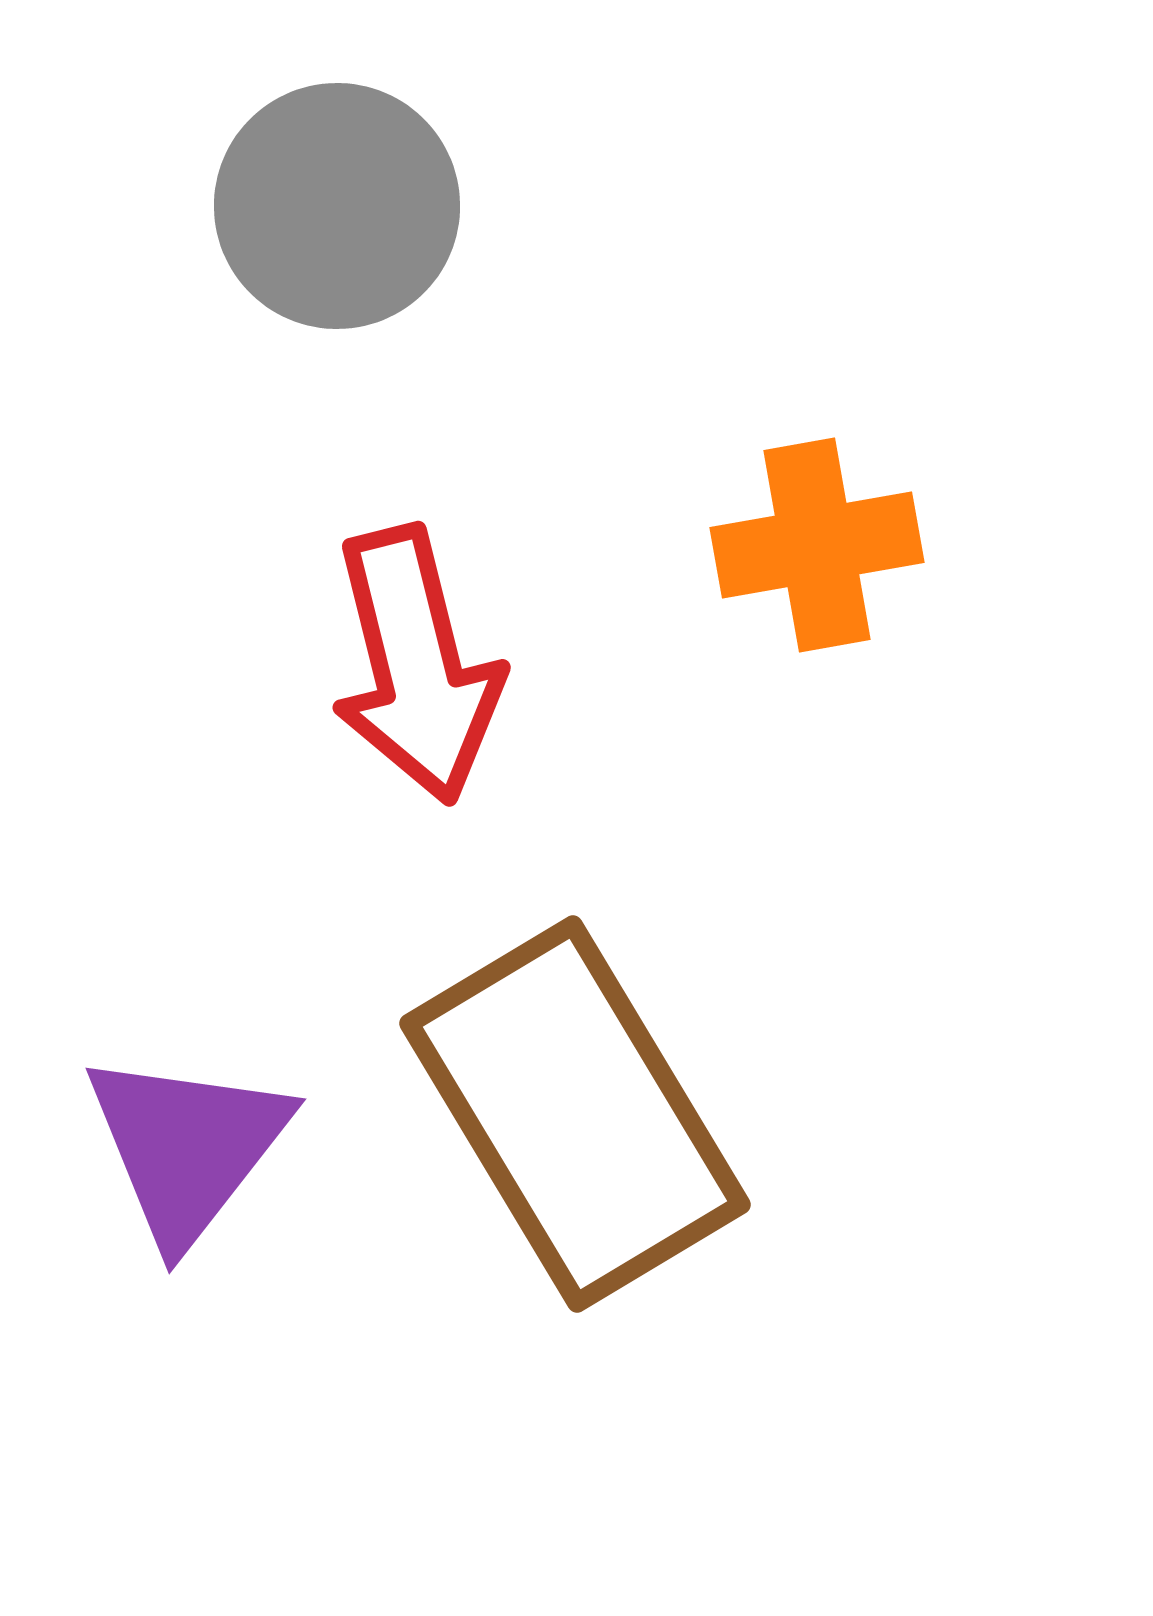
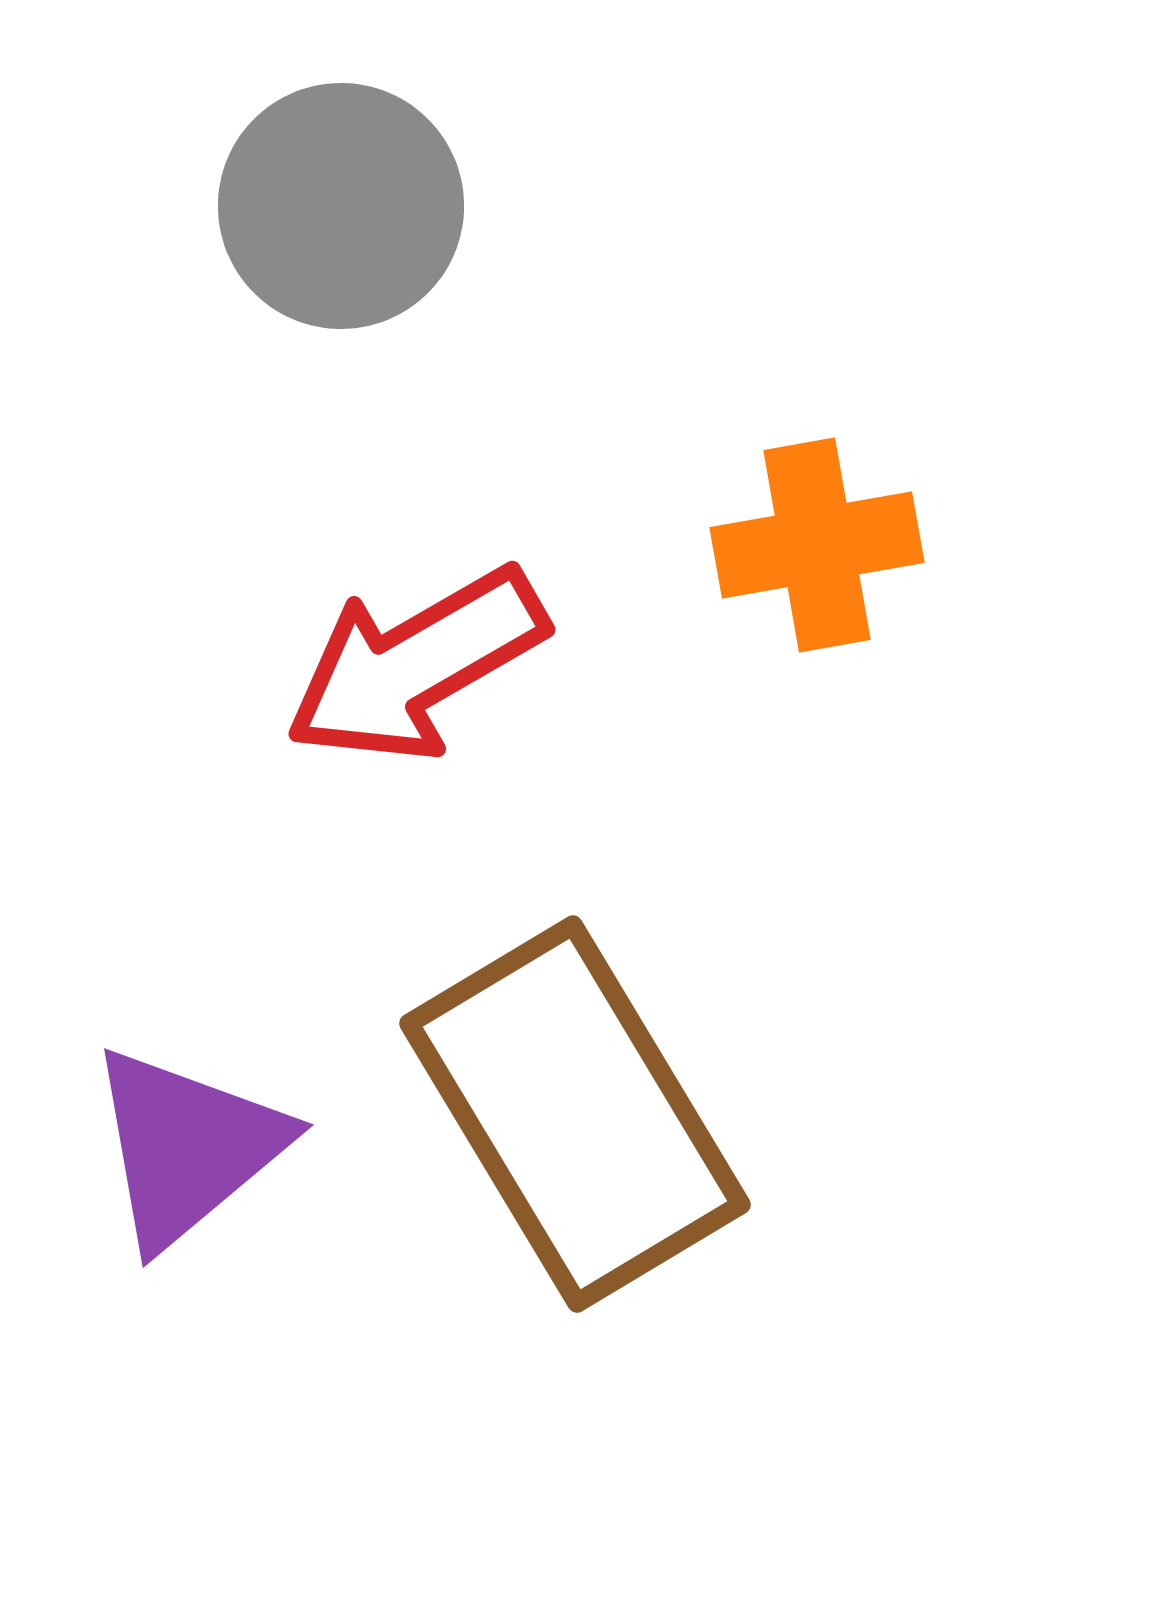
gray circle: moved 4 px right
red arrow: rotated 74 degrees clockwise
purple triangle: rotated 12 degrees clockwise
